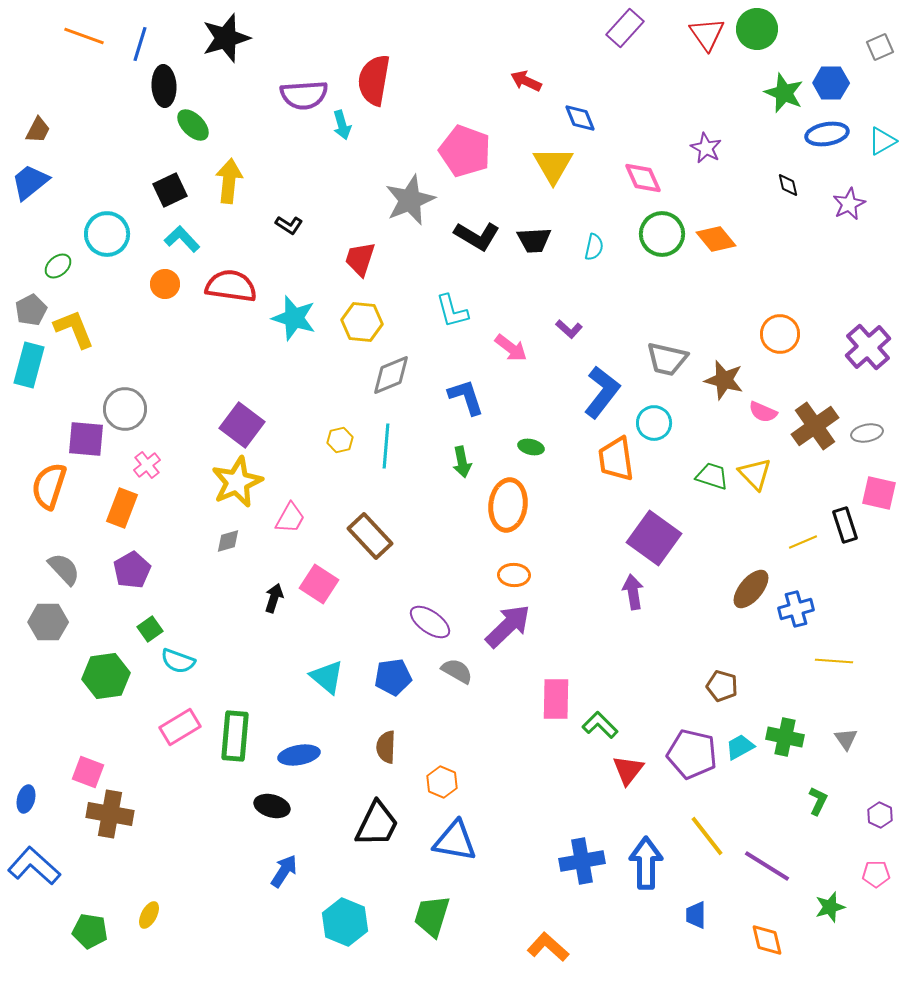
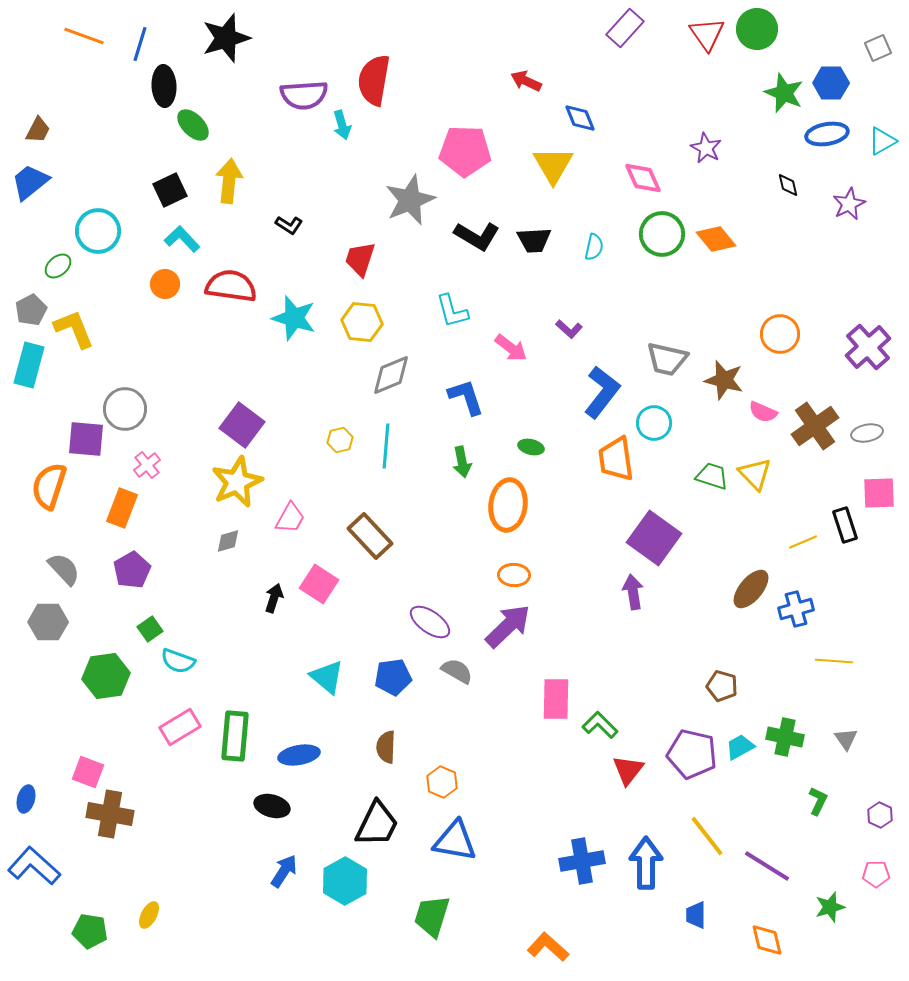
gray square at (880, 47): moved 2 px left, 1 px down
pink pentagon at (465, 151): rotated 18 degrees counterclockwise
cyan circle at (107, 234): moved 9 px left, 3 px up
pink square at (879, 493): rotated 15 degrees counterclockwise
cyan hexagon at (345, 922): moved 41 px up; rotated 9 degrees clockwise
